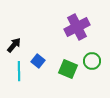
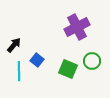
blue square: moved 1 px left, 1 px up
